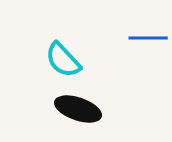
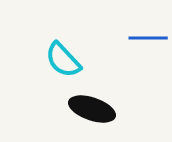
black ellipse: moved 14 px right
